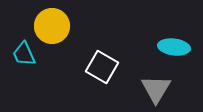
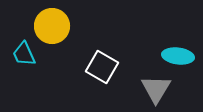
cyan ellipse: moved 4 px right, 9 px down
